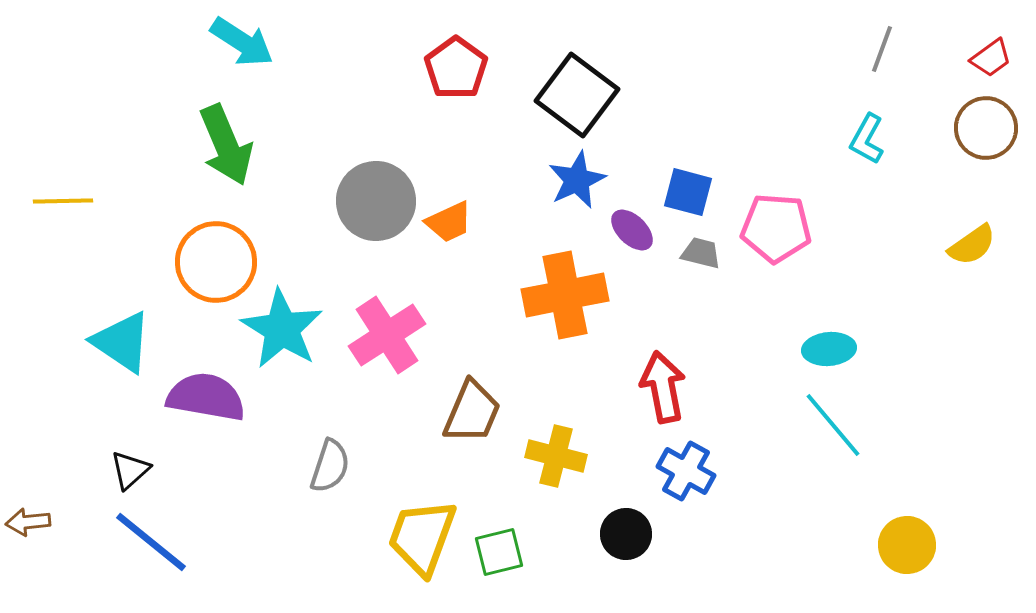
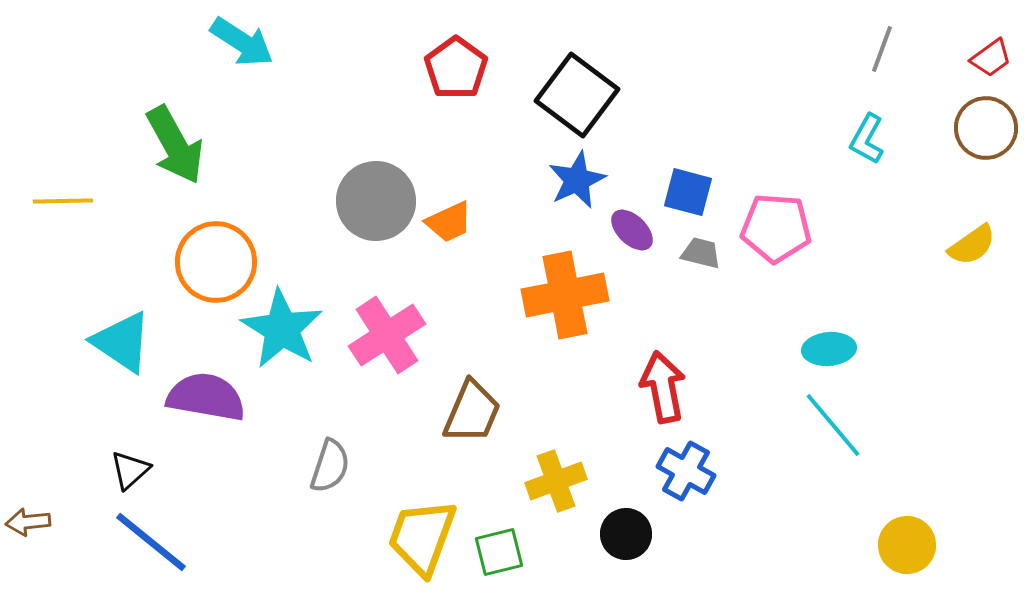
green arrow: moved 51 px left; rotated 6 degrees counterclockwise
yellow cross: moved 25 px down; rotated 34 degrees counterclockwise
